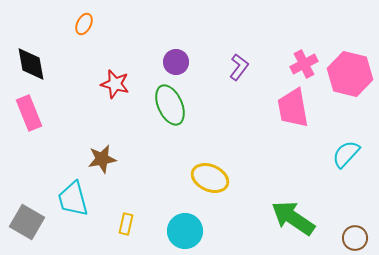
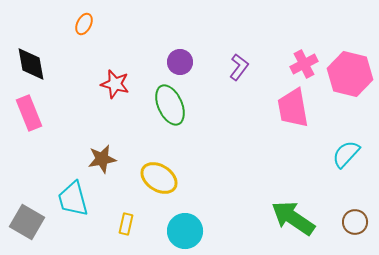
purple circle: moved 4 px right
yellow ellipse: moved 51 px left; rotated 9 degrees clockwise
brown circle: moved 16 px up
